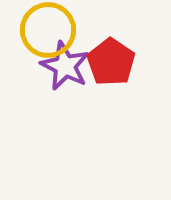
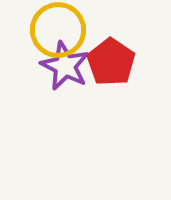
yellow circle: moved 10 px right
